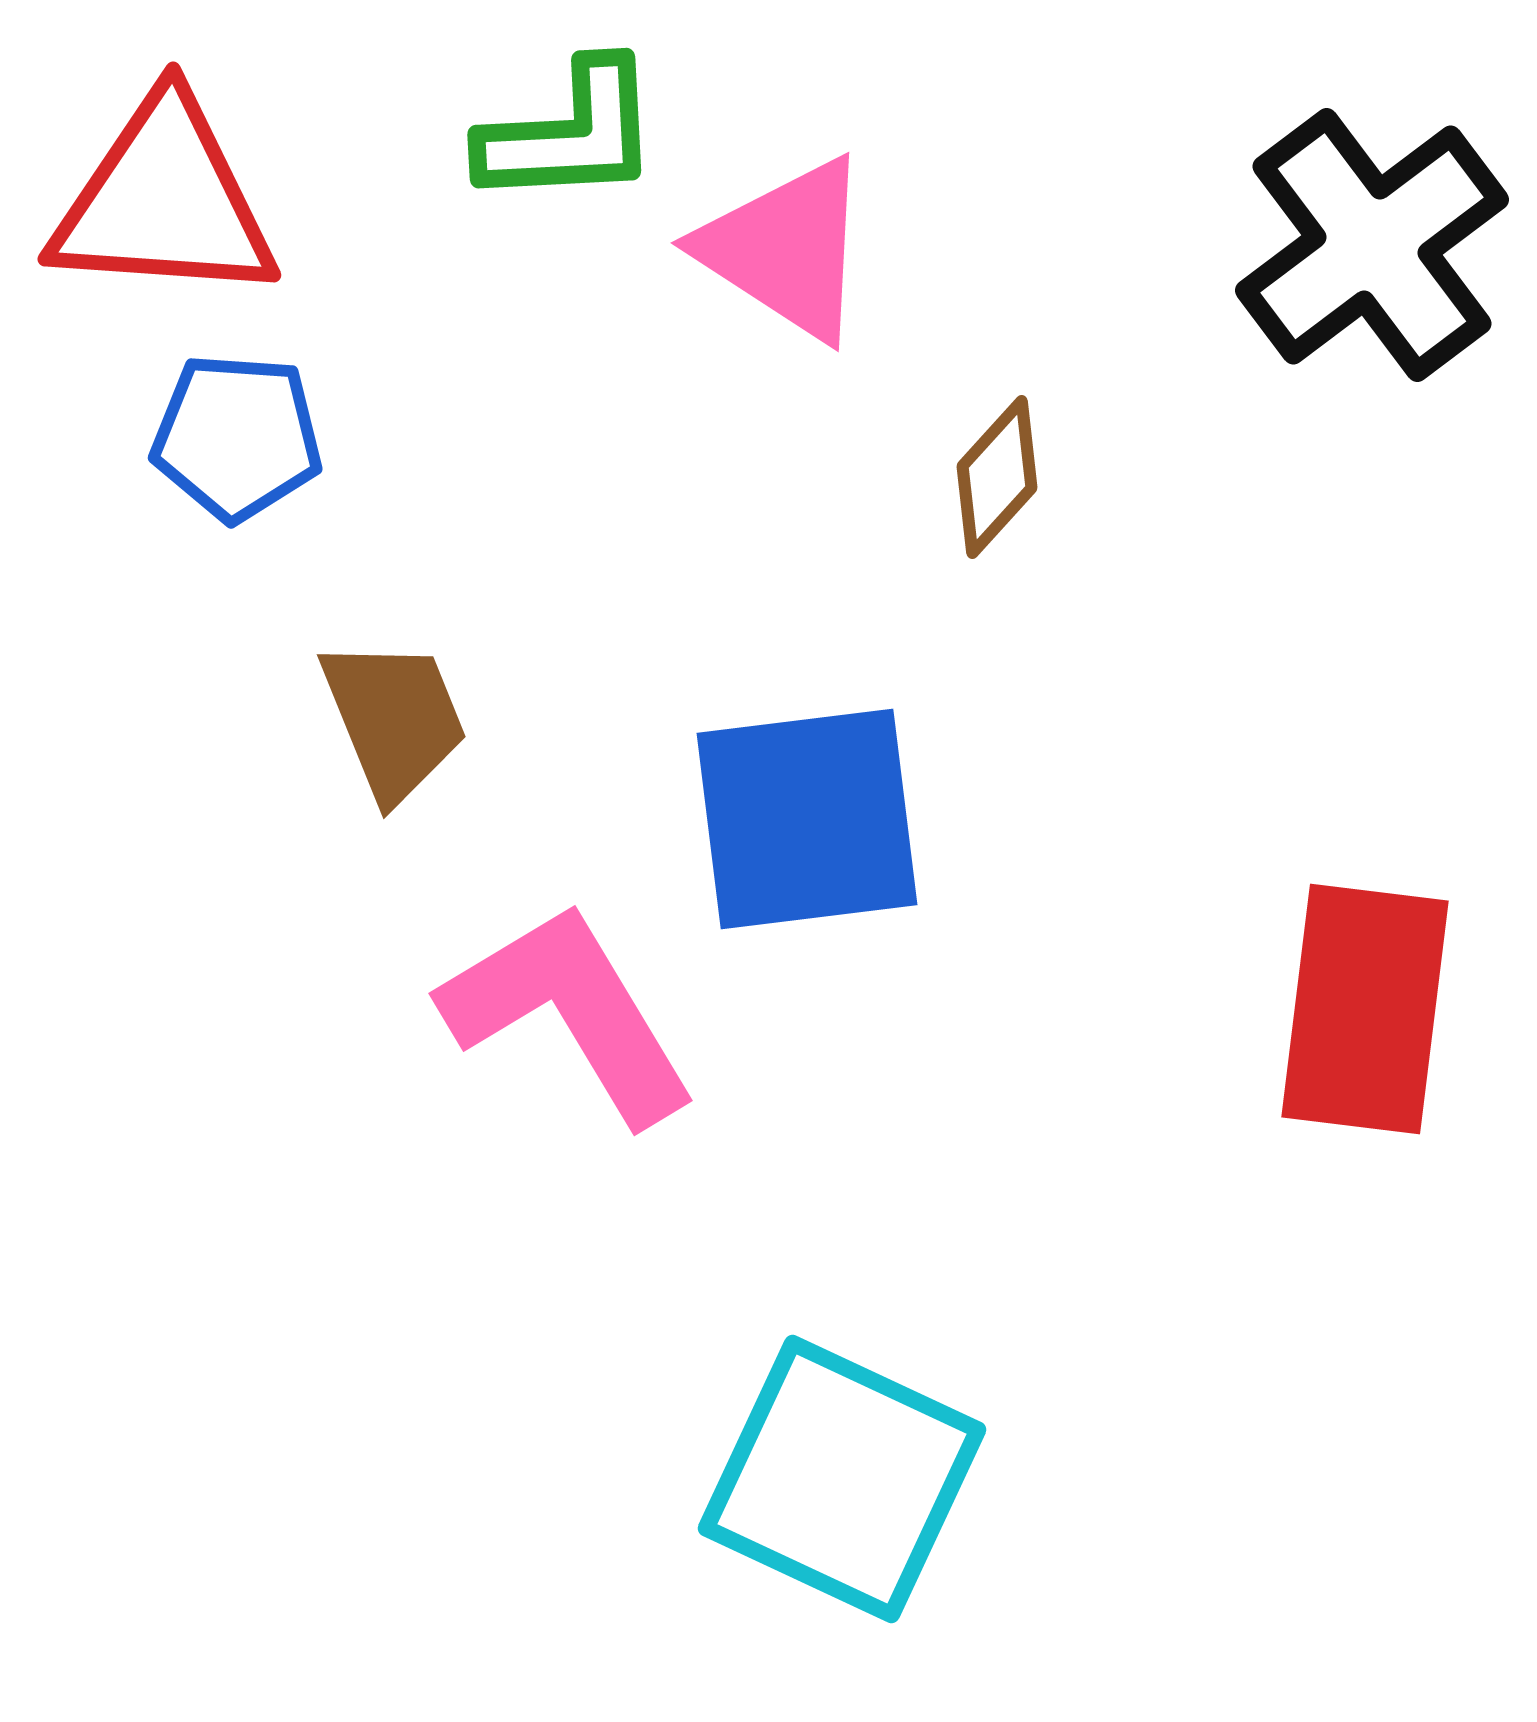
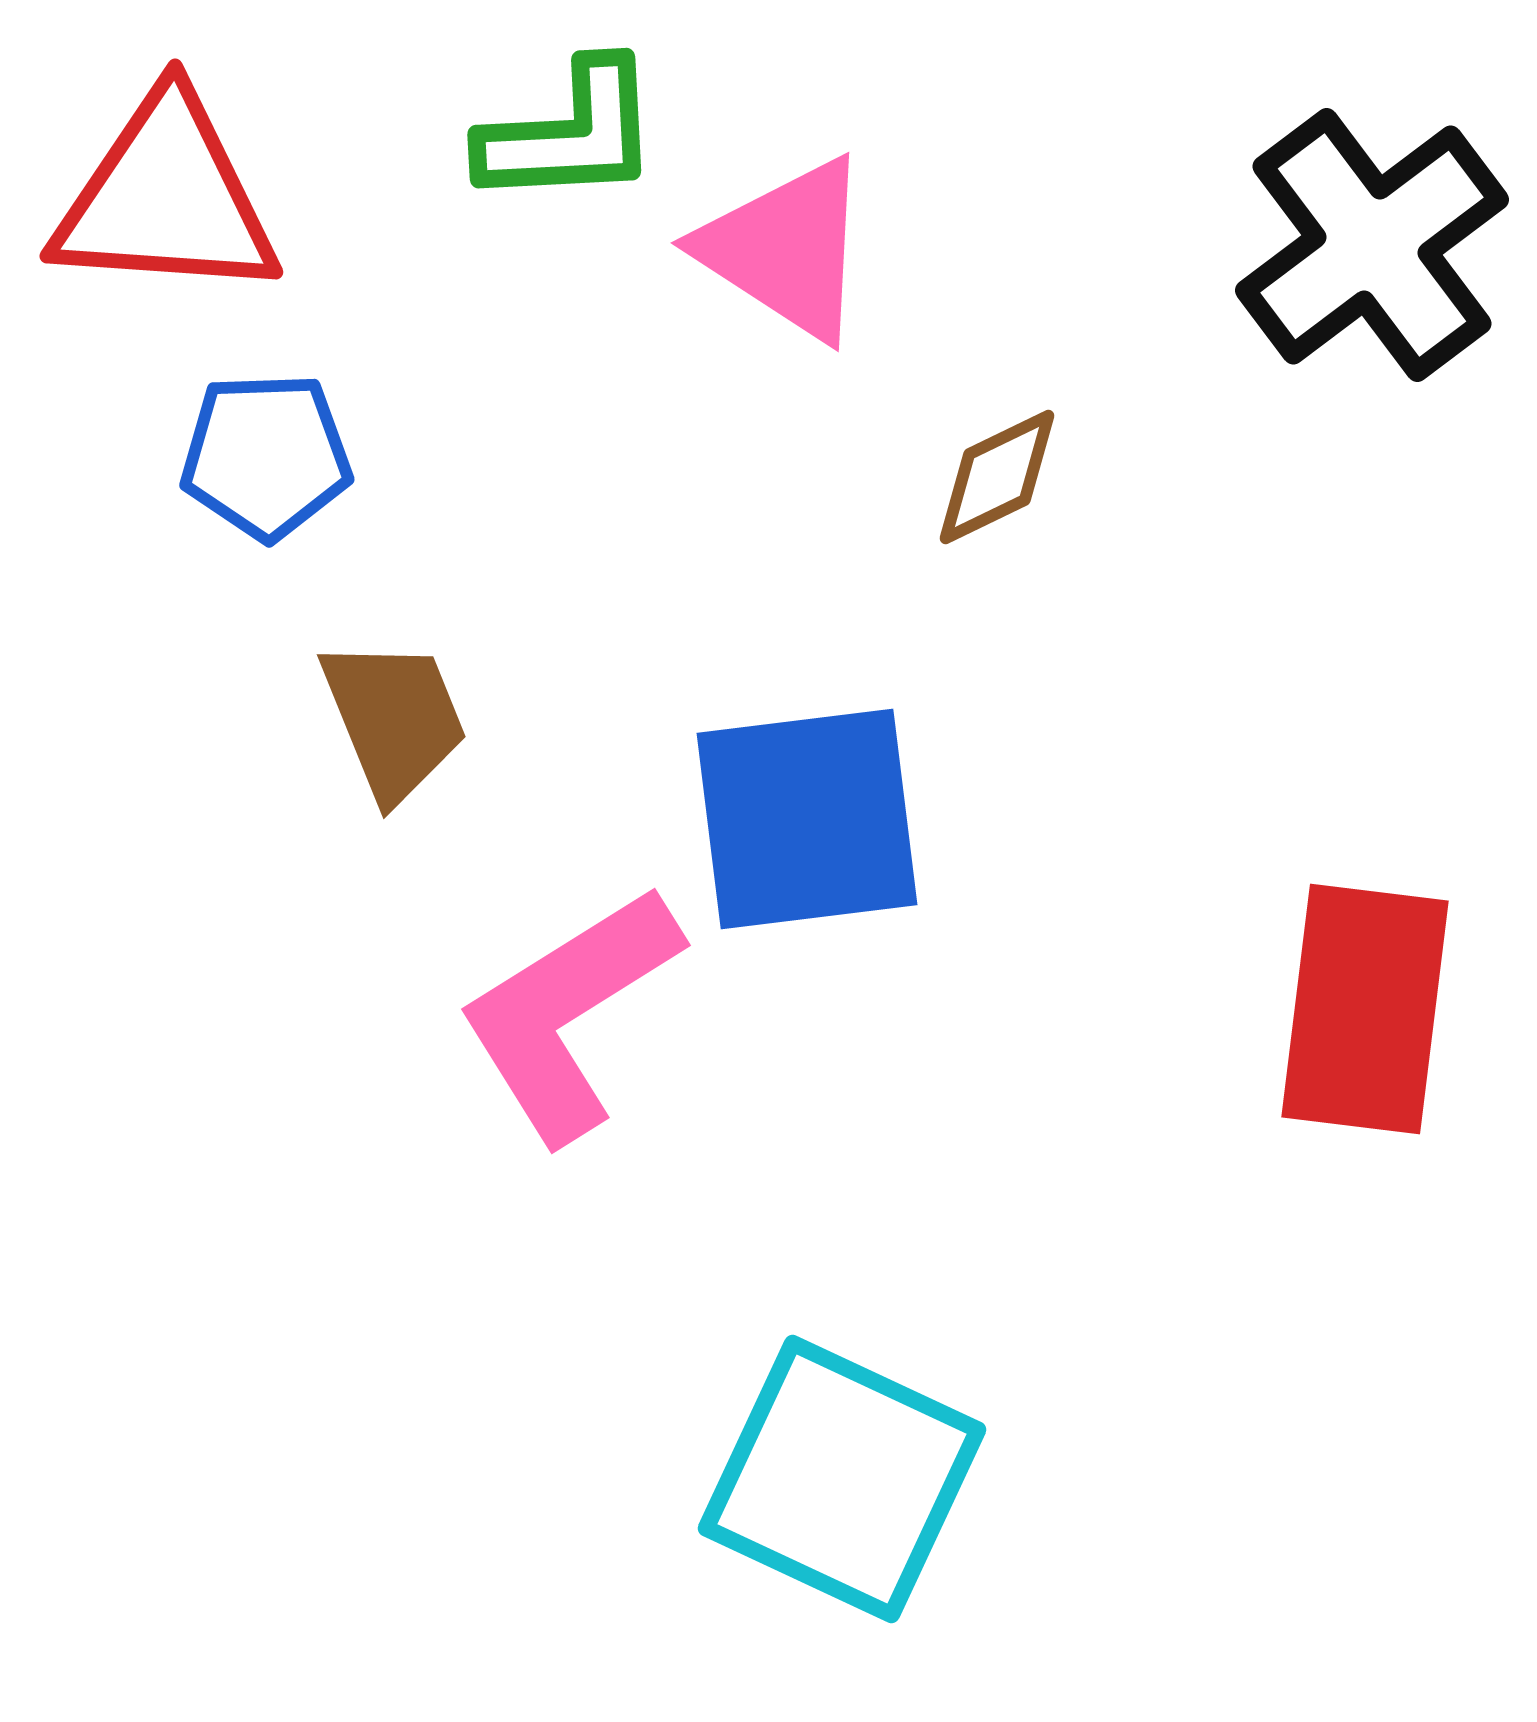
red triangle: moved 2 px right, 3 px up
blue pentagon: moved 29 px right, 19 px down; rotated 6 degrees counterclockwise
brown diamond: rotated 22 degrees clockwise
pink L-shape: rotated 91 degrees counterclockwise
